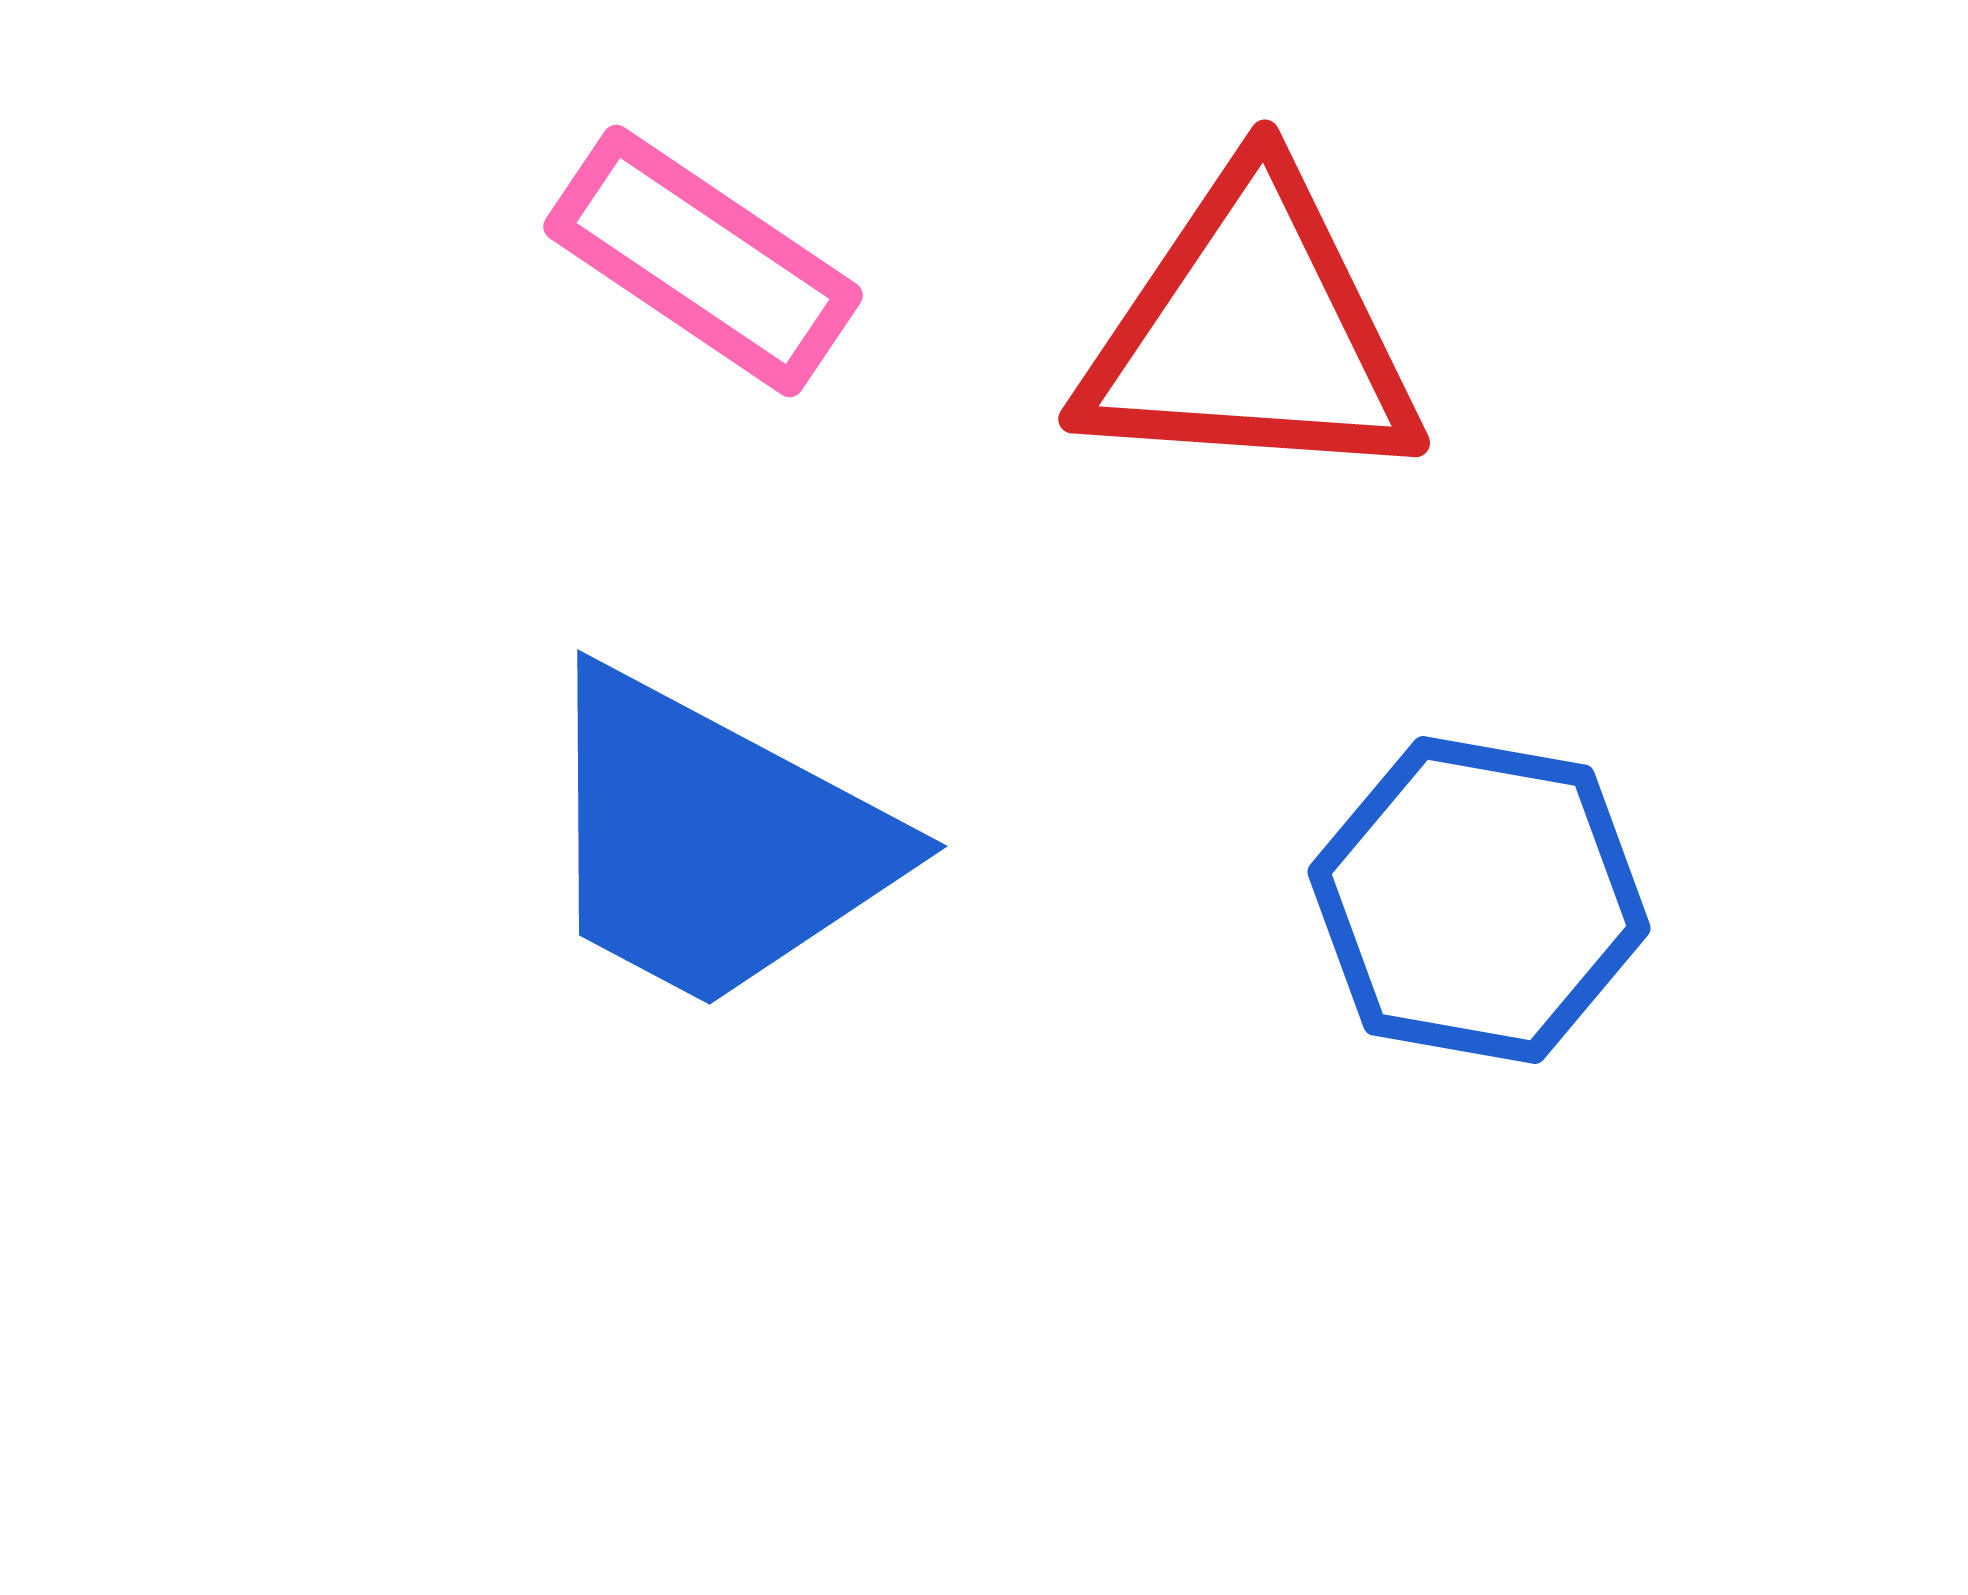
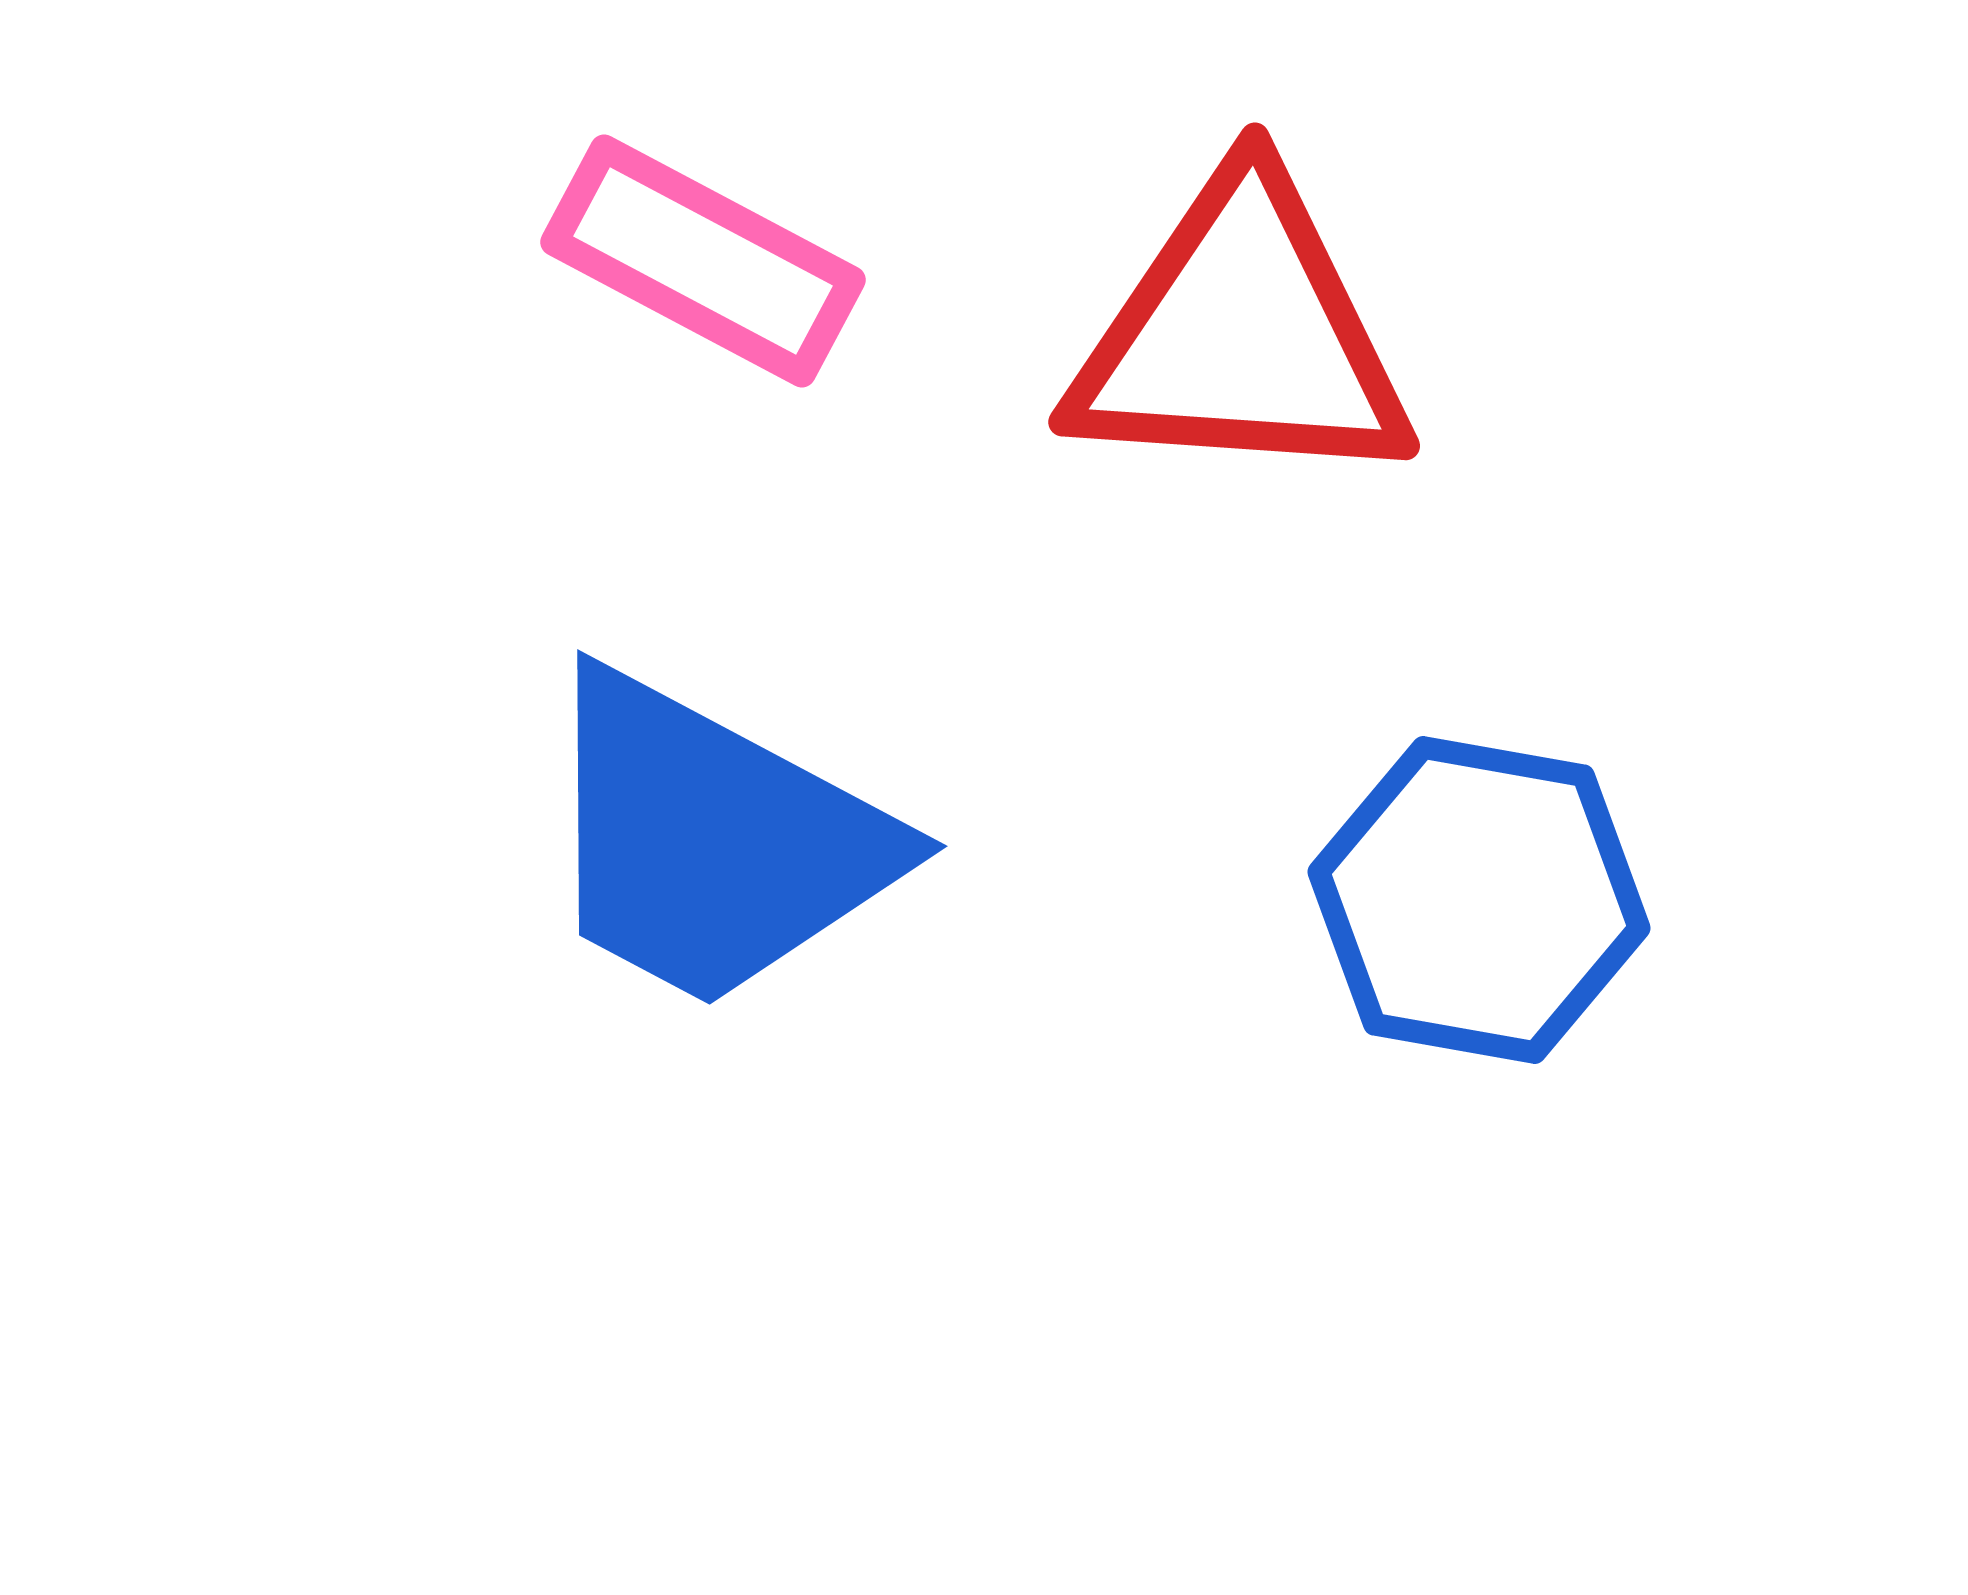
pink rectangle: rotated 6 degrees counterclockwise
red triangle: moved 10 px left, 3 px down
